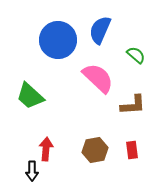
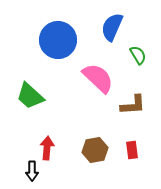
blue semicircle: moved 12 px right, 3 px up
green semicircle: moved 2 px right; rotated 18 degrees clockwise
red arrow: moved 1 px right, 1 px up
